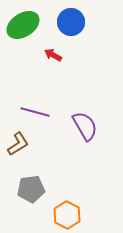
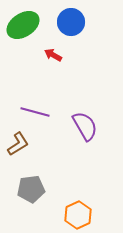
orange hexagon: moved 11 px right; rotated 8 degrees clockwise
